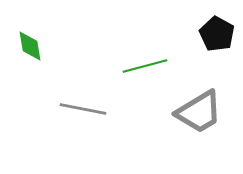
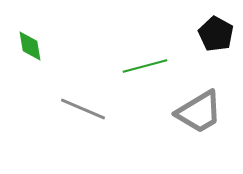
black pentagon: moved 1 px left
gray line: rotated 12 degrees clockwise
